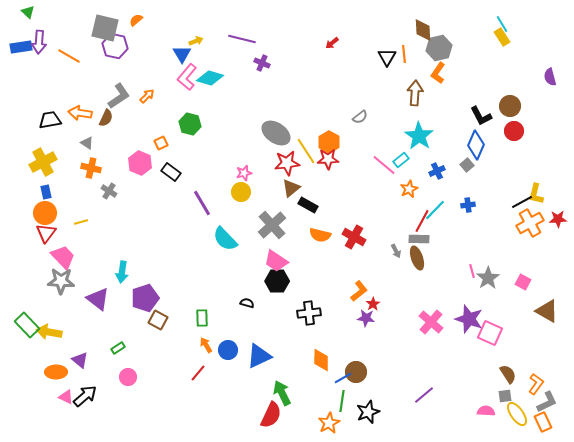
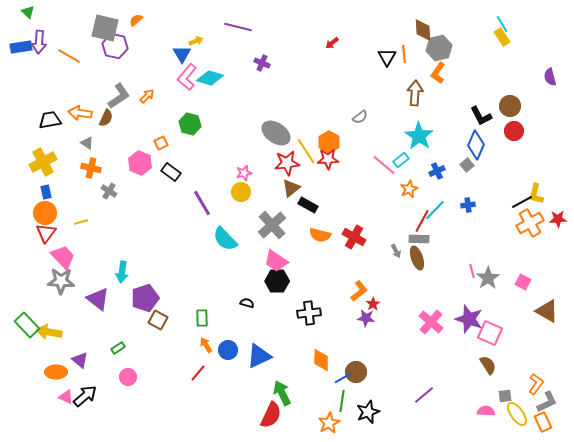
purple line at (242, 39): moved 4 px left, 12 px up
brown semicircle at (508, 374): moved 20 px left, 9 px up
